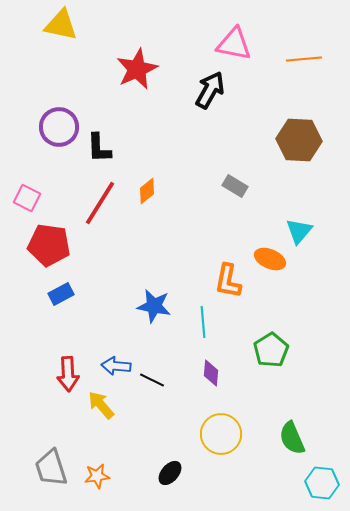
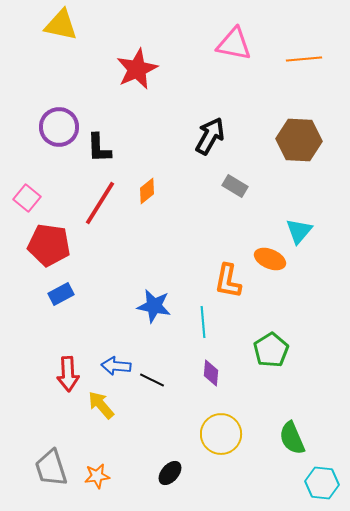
black arrow: moved 46 px down
pink square: rotated 12 degrees clockwise
